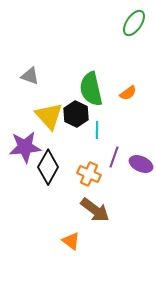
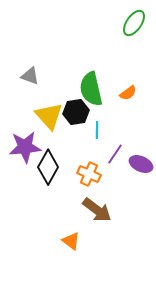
black hexagon: moved 2 px up; rotated 25 degrees clockwise
purple line: moved 1 px right, 3 px up; rotated 15 degrees clockwise
brown arrow: moved 2 px right
